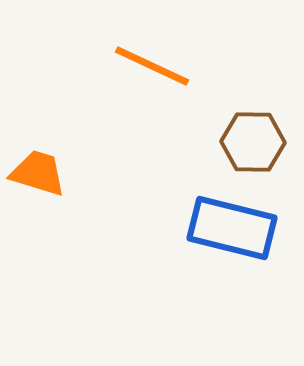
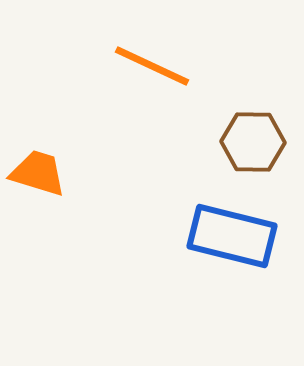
blue rectangle: moved 8 px down
